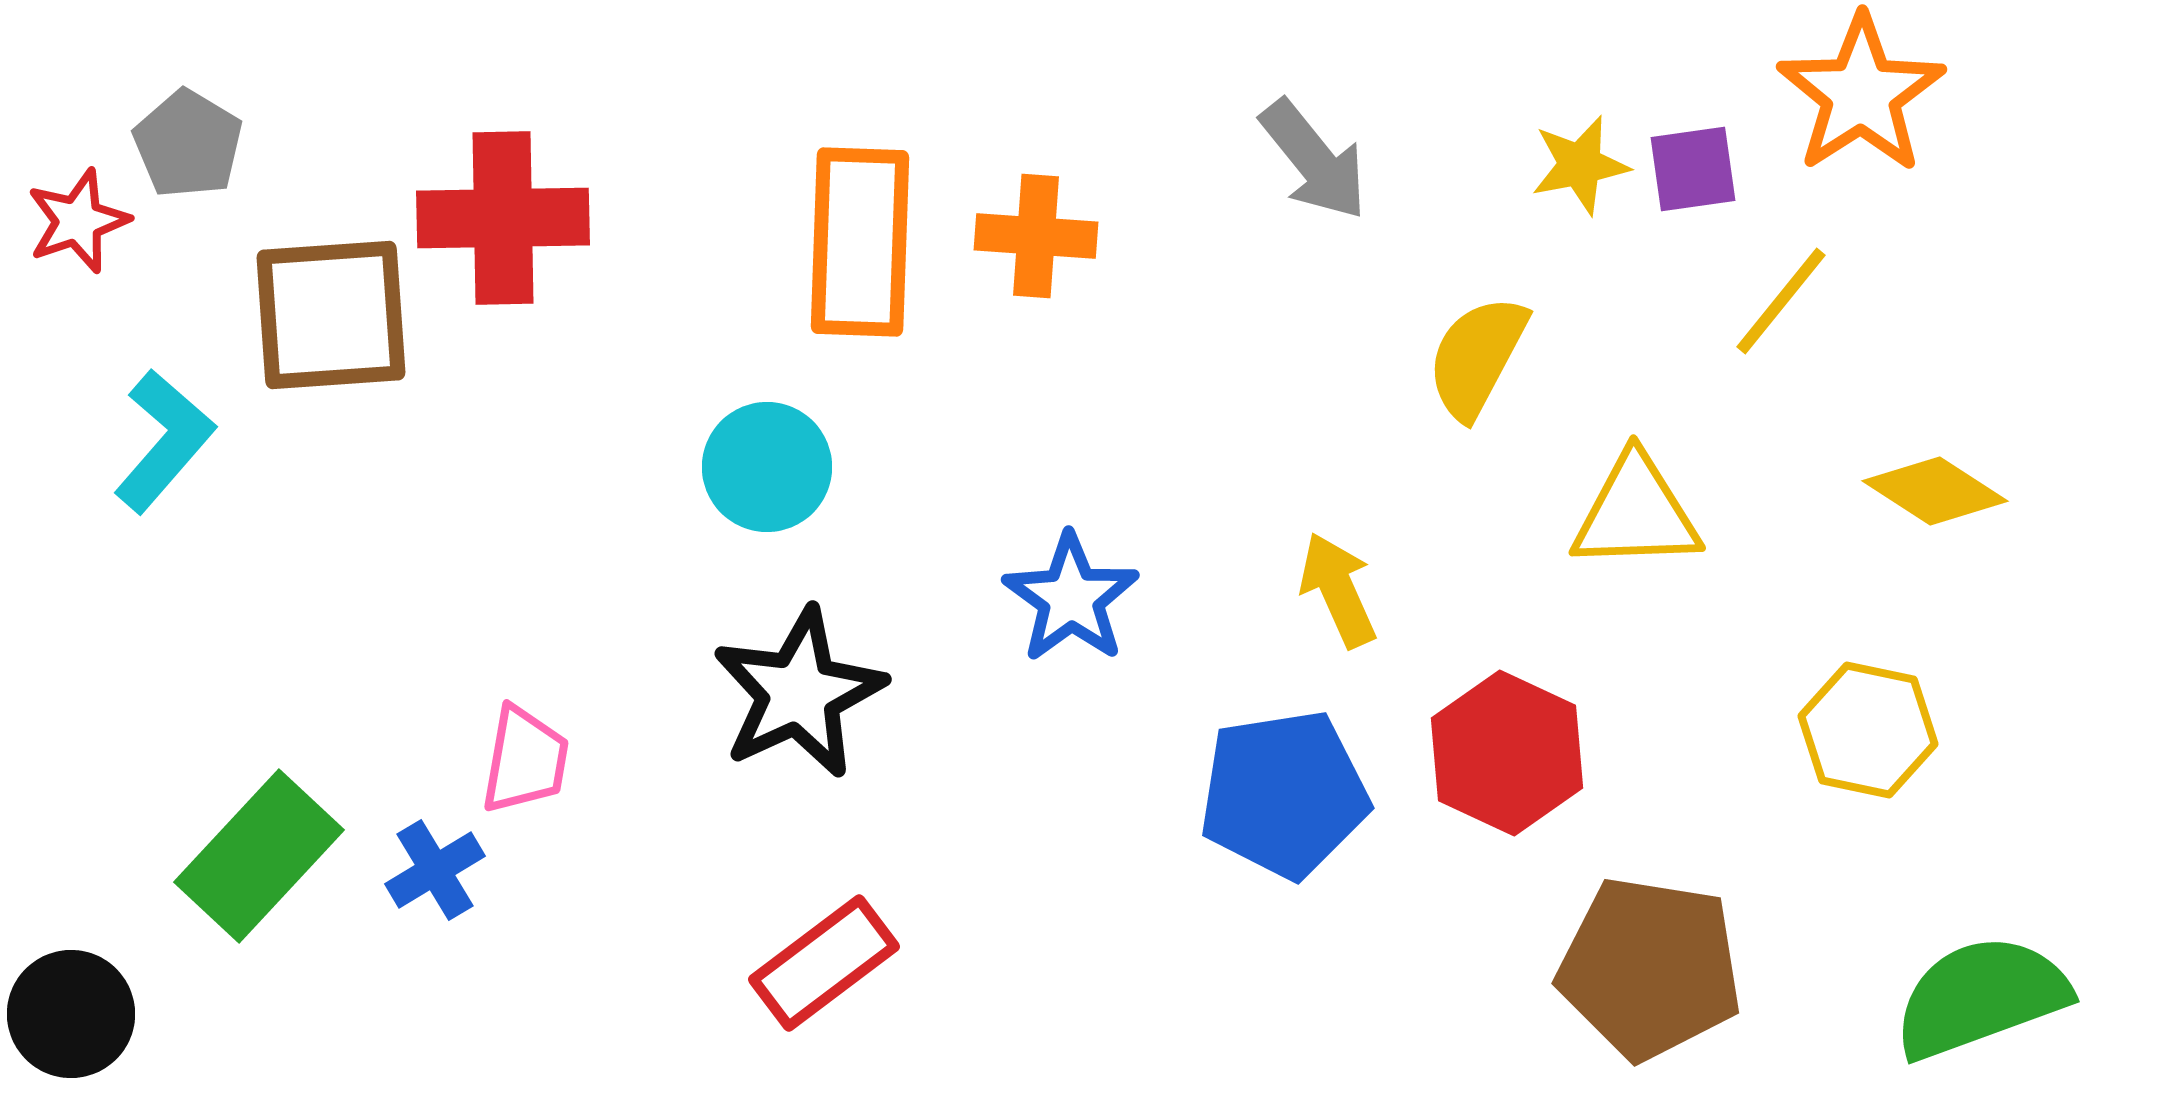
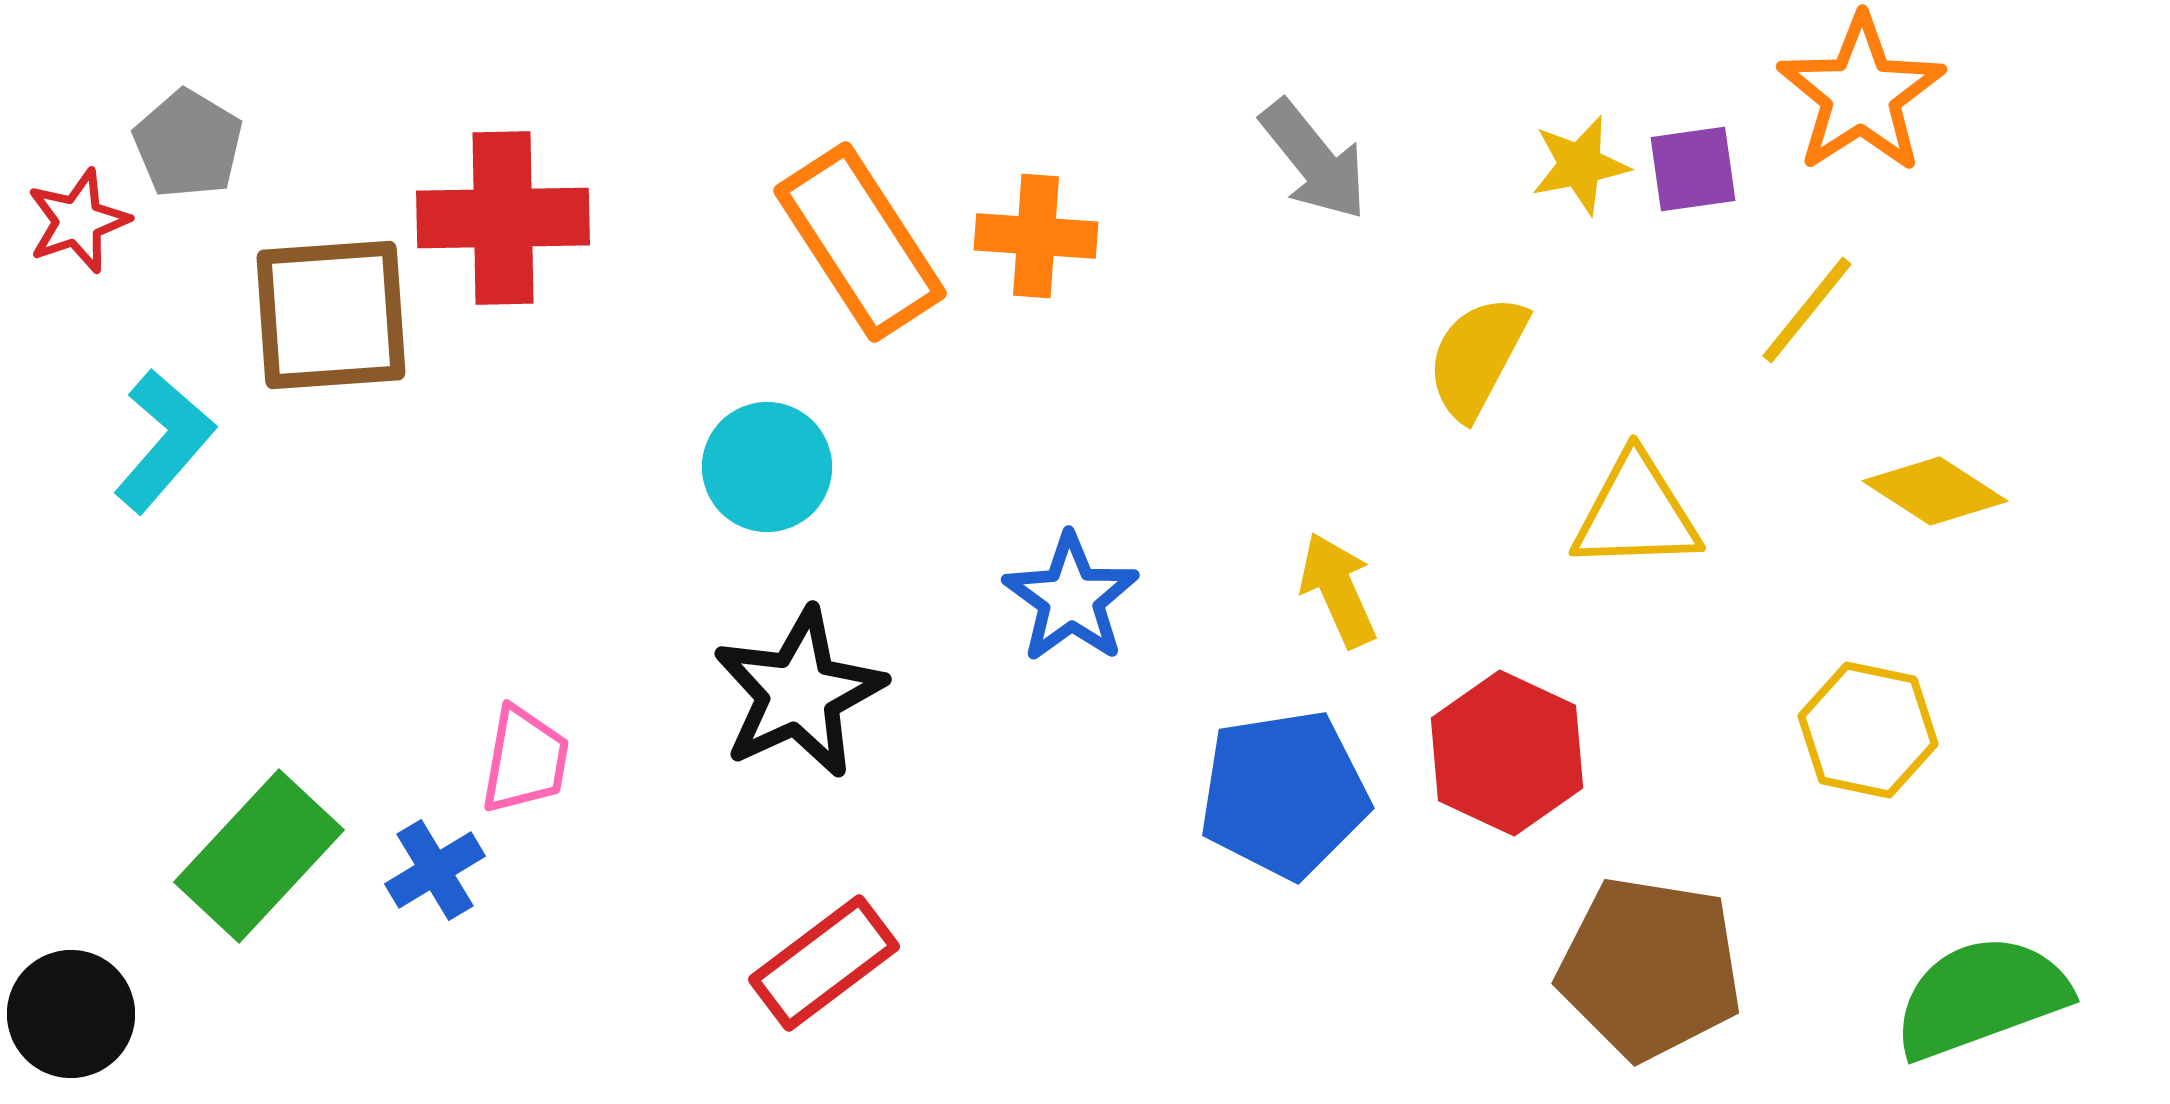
orange rectangle: rotated 35 degrees counterclockwise
yellow line: moved 26 px right, 9 px down
